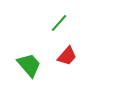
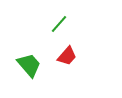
green line: moved 1 px down
